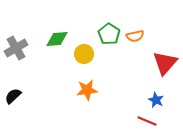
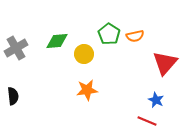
green diamond: moved 2 px down
black semicircle: rotated 126 degrees clockwise
